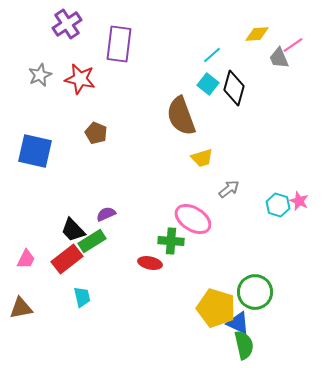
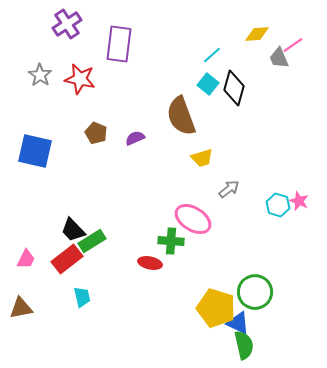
gray star: rotated 15 degrees counterclockwise
purple semicircle: moved 29 px right, 76 px up
